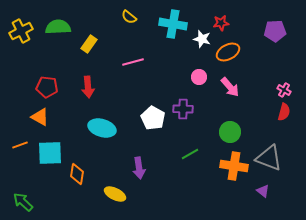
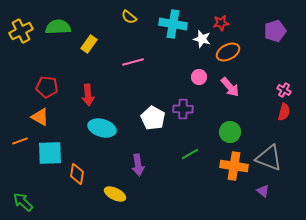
purple pentagon: rotated 15 degrees counterclockwise
red arrow: moved 8 px down
orange line: moved 4 px up
purple arrow: moved 1 px left, 3 px up
